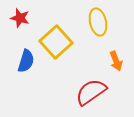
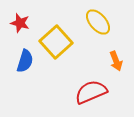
red star: moved 5 px down
yellow ellipse: rotated 28 degrees counterclockwise
blue semicircle: moved 1 px left
red semicircle: rotated 12 degrees clockwise
